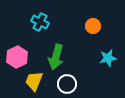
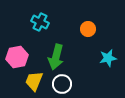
orange circle: moved 5 px left, 3 px down
pink hexagon: rotated 15 degrees clockwise
white circle: moved 5 px left
